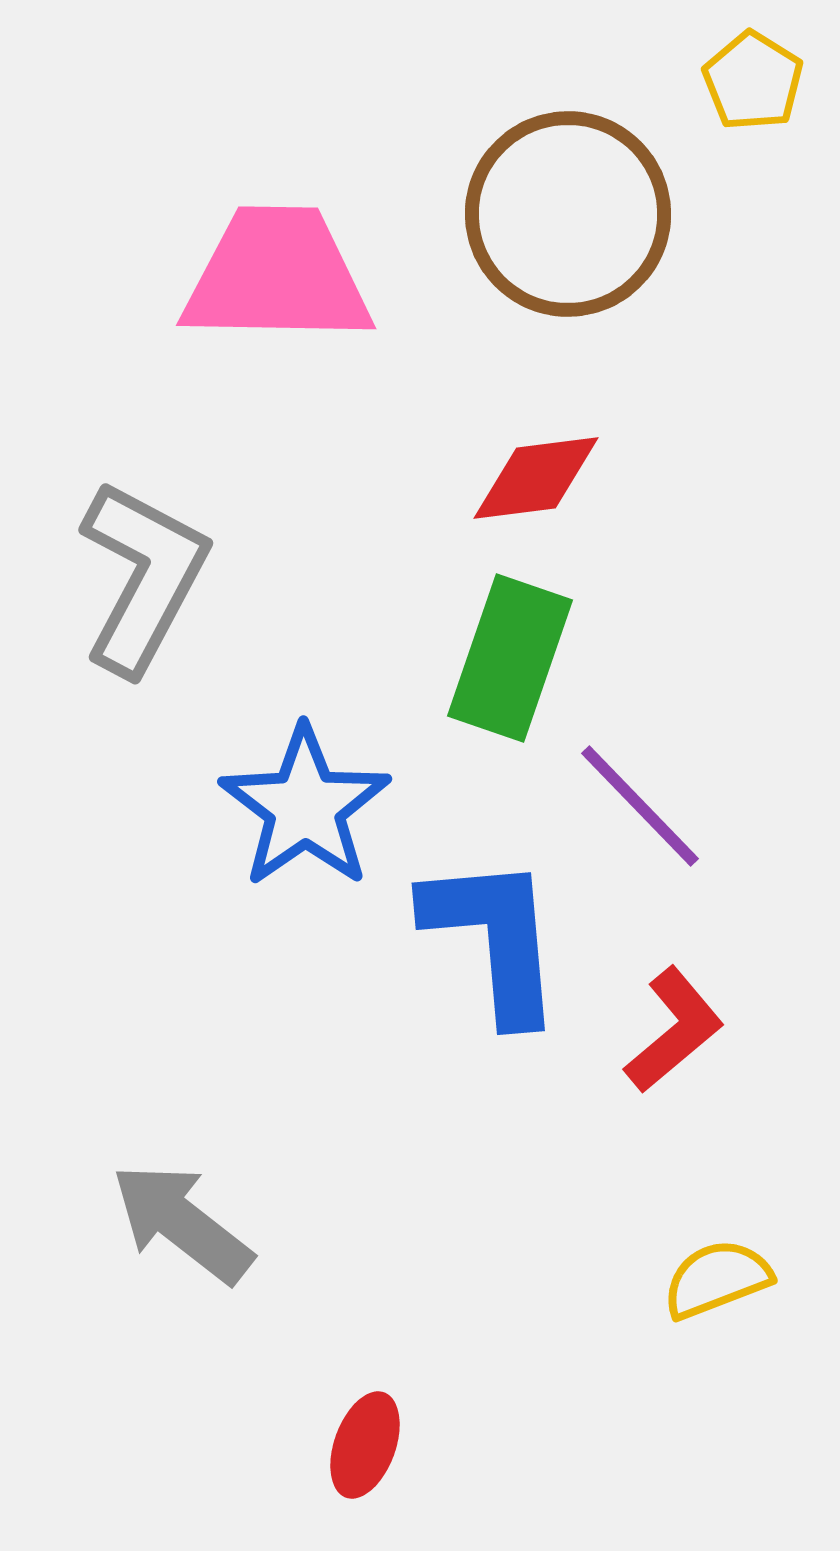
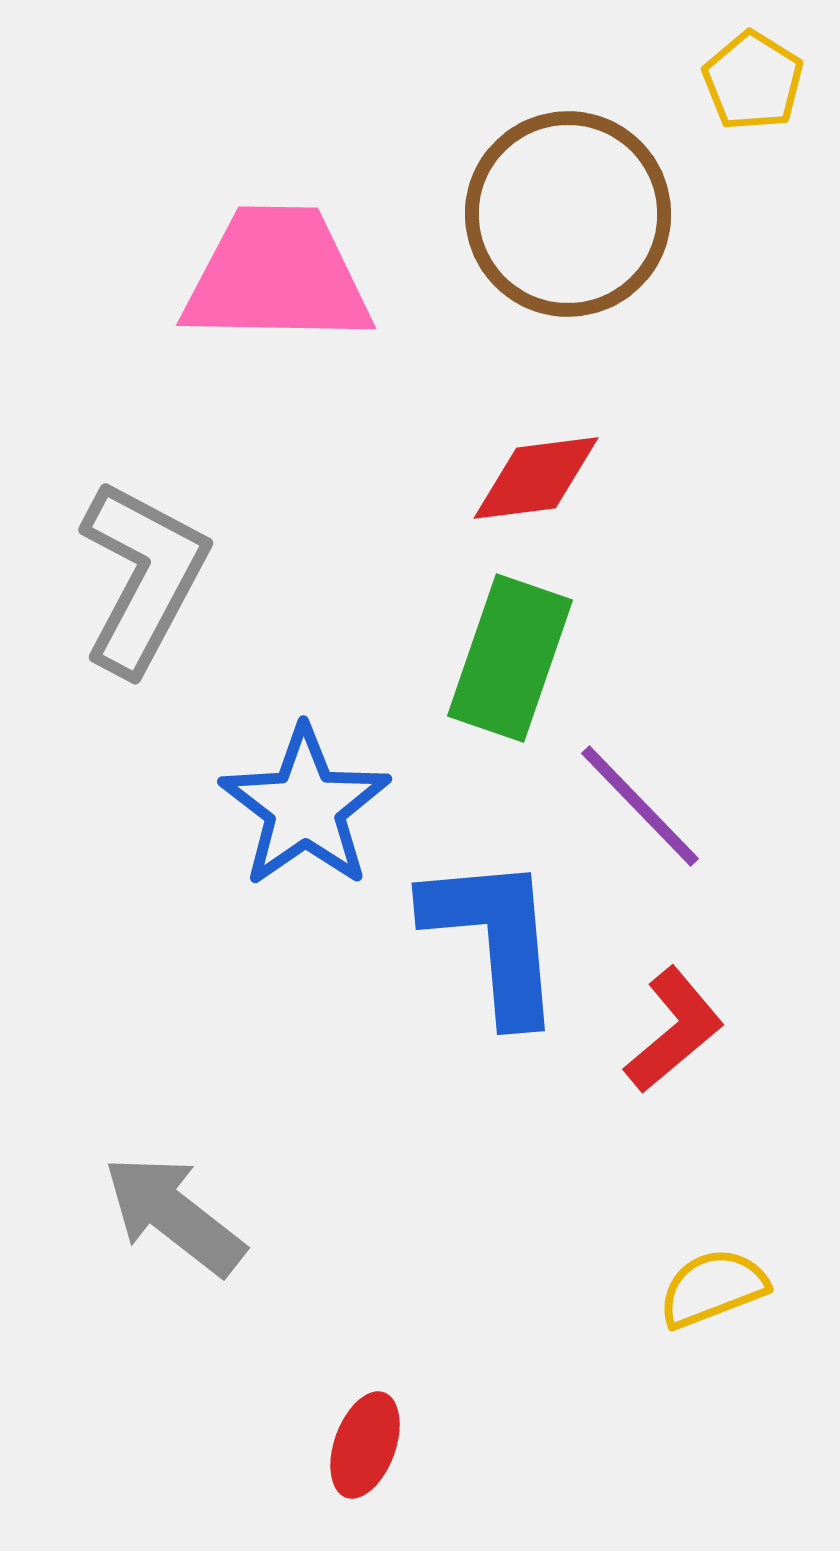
gray arrow: moved 8 px left, 8 px up
yellow semicircle: moved 4 px left, 9 px down
